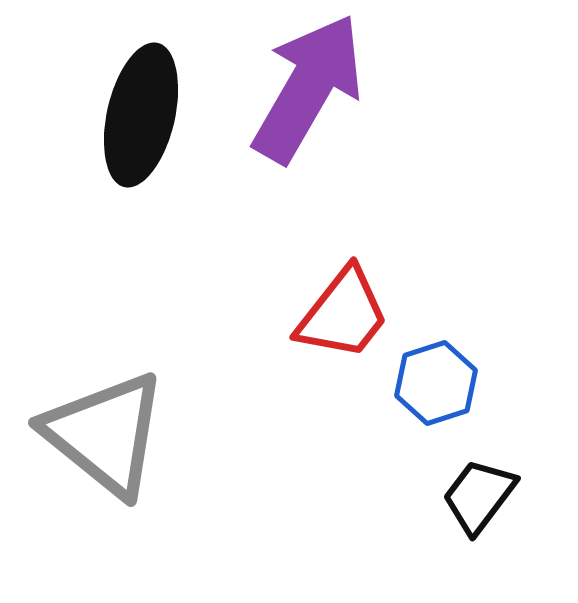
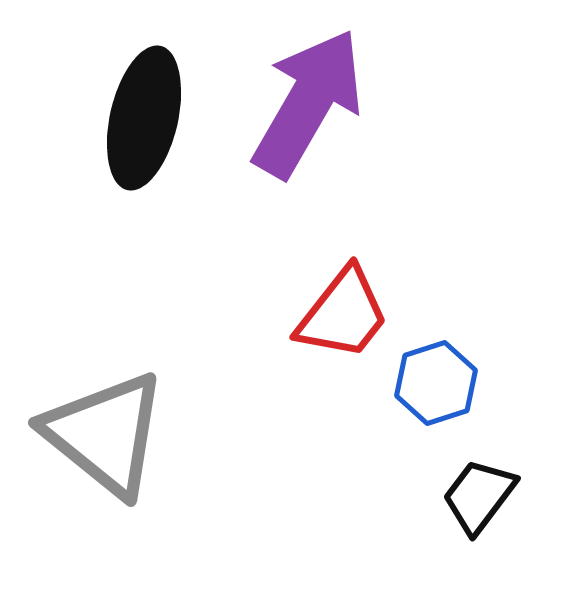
purple arrow: moved 15 px down
black ellipse: moved 3 px right, 3 px down
